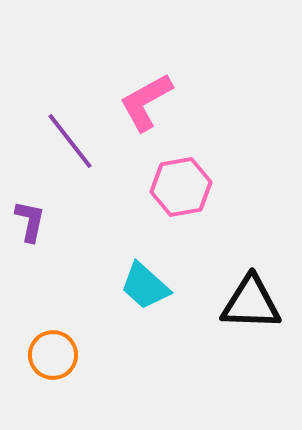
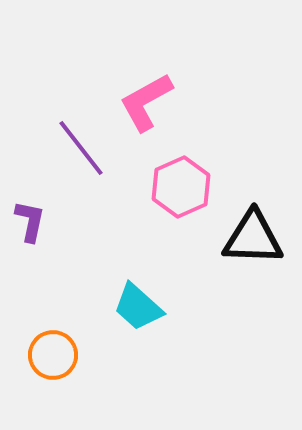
purple line: moved 11 px right, 7 px down
pink hexagon: rotated 14 degrees counterclockwise
cyan trapezoid: moved 7 px left, 21 px down
black triangle: moved 2 px right, 65 px up
